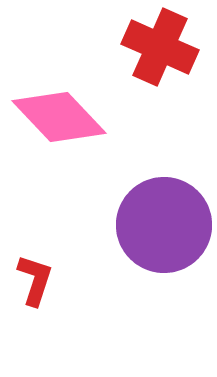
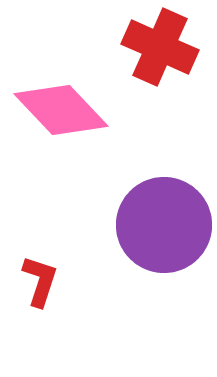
pink diamond: moved 2 px right, 7 px up
red L-shape: moved 5 px right, 1 px down
